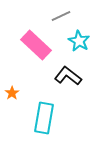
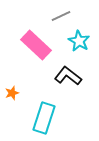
orange star: rotated 16 degrees clockwise
cyan rectangle: rotated 8 degrees clockwise
